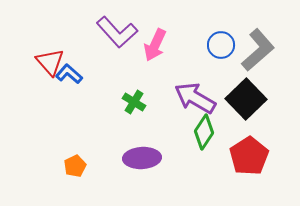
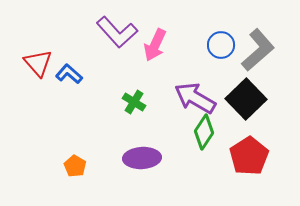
red triangle: moved 12 px left, 1 px down
orange pentagon: rotated 15 degrees counterclockwise
